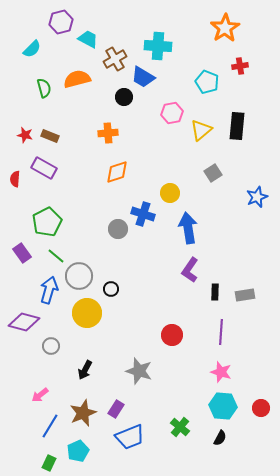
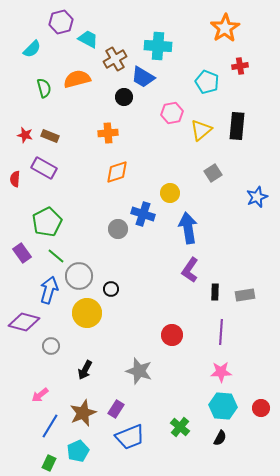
pink star at (221, 372): rotated 20 degrees counterclockwise
